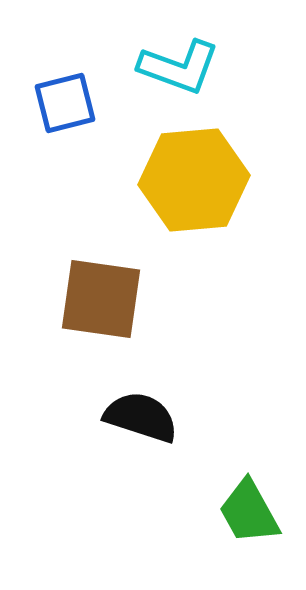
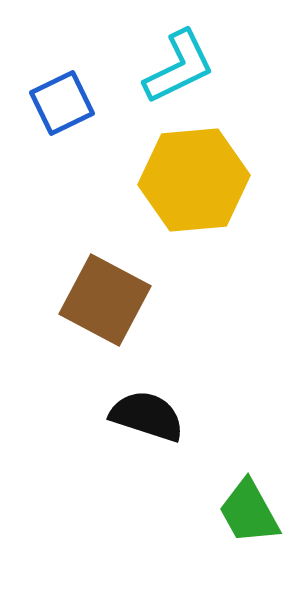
cyan L-shape: rotated 46 degrees counterclockwise
blue square: moved 3 px left; rotated 12 degrees counterclockwise
brown square: moved 4 px right, 1 px down; rotated 20 degrees clockwise
black semicircle: moved 6 px right, 1 px up
